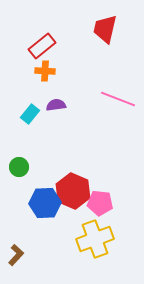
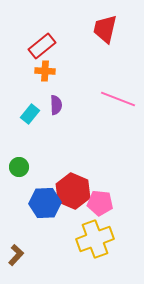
purple semicircle: rotated 96 degrees clockwise
